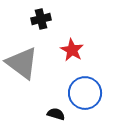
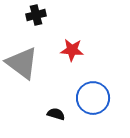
black cross: moved 5 px left, 4 px up
red star: rotated 25 degrees counterclockwise
blue circle: moved 8 px right, 5 px down
